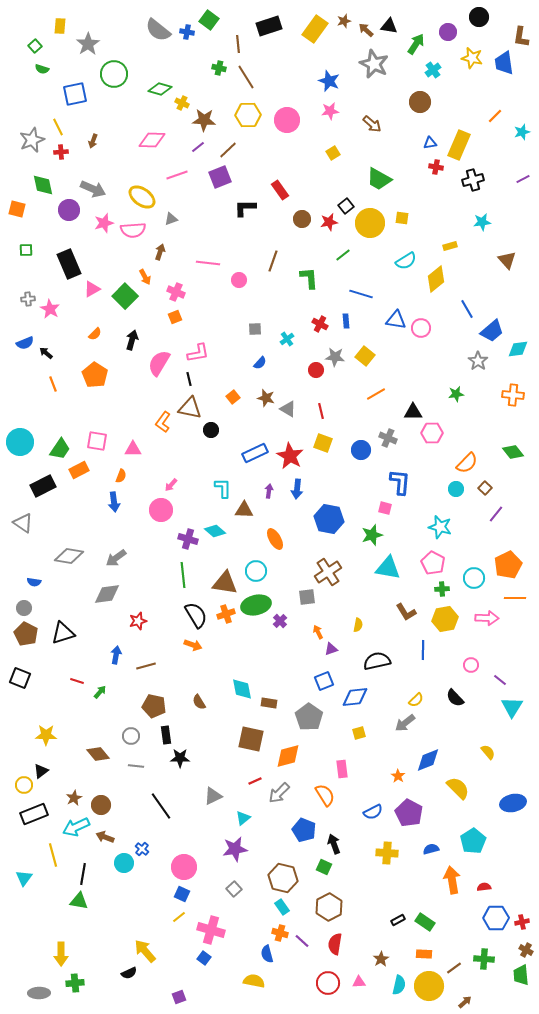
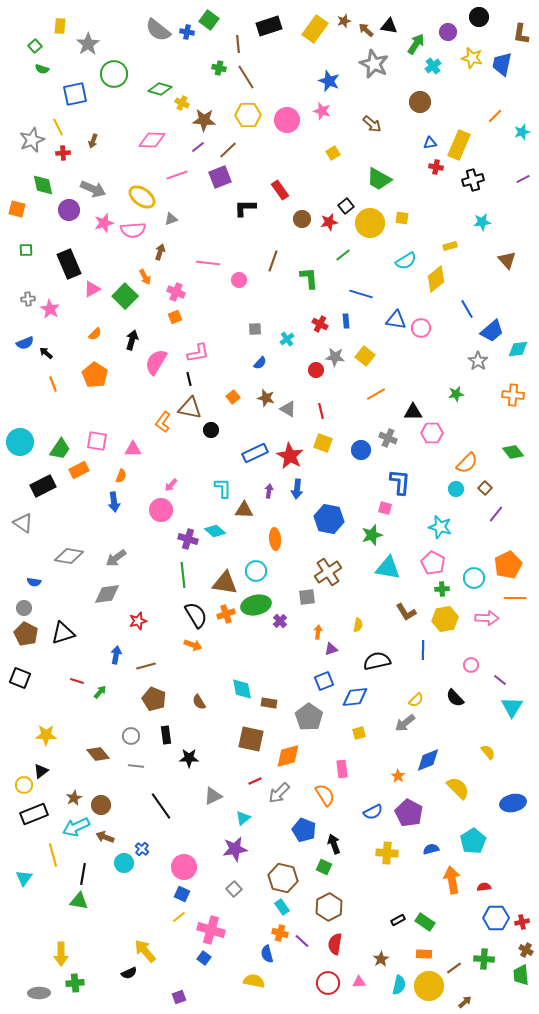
brown L-shape at (521, 37): moved 3 px up
blue trapezoid at (504, 63): moved 2 px left, 1 px down; rotated 20 degrees clockwise
cyan cross at (433, 70): moved 4 px up
pink star at (330, 111): moved 8 px left; rotated 24 degrees clockwise
red cross at (61, 152): moved 2 px right, 1 px down
pink semicircle at (159, 363): moved 3 px left, 1 px up
orange ellipse at (275, 539): rotated 25 degrees clockwise
orange arrow at (318, 632): rotated 32 degrees clockwise
brown pentagon at (154, 706): moved 7 px up; rotated 10 degrees clockwise
black star at (180, 758): moved 9 px right
